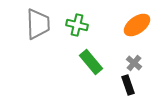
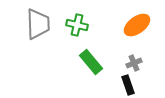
gray cross: rotated 28 degrees clockwise
